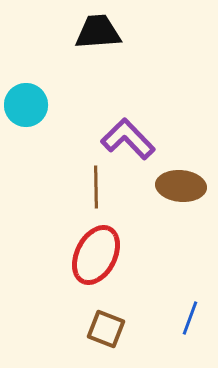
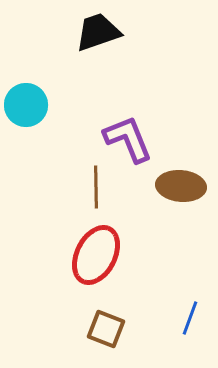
black trapezoid: rotated 15 degrees counterclockwise
purple L-shape: rotated 22 degrees clockwise
